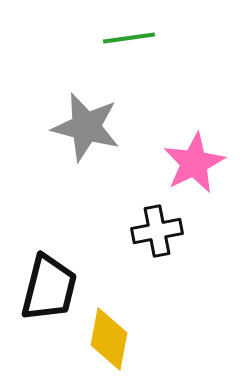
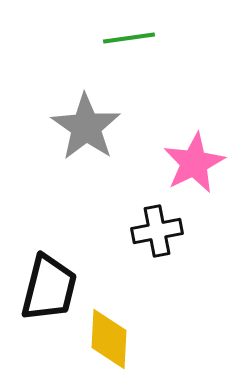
gray star: rotated 20 degrees clockwise
yellow diamond: rotated 8 degrees counterclockwise
